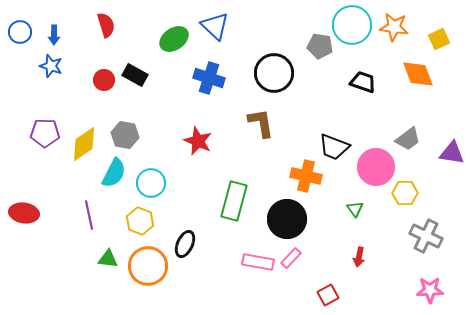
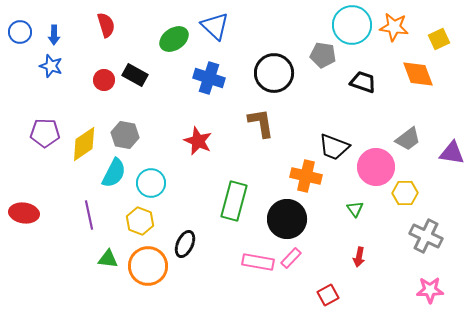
gray pentagon at (320, 46): moved 3 px right, 9 px down
